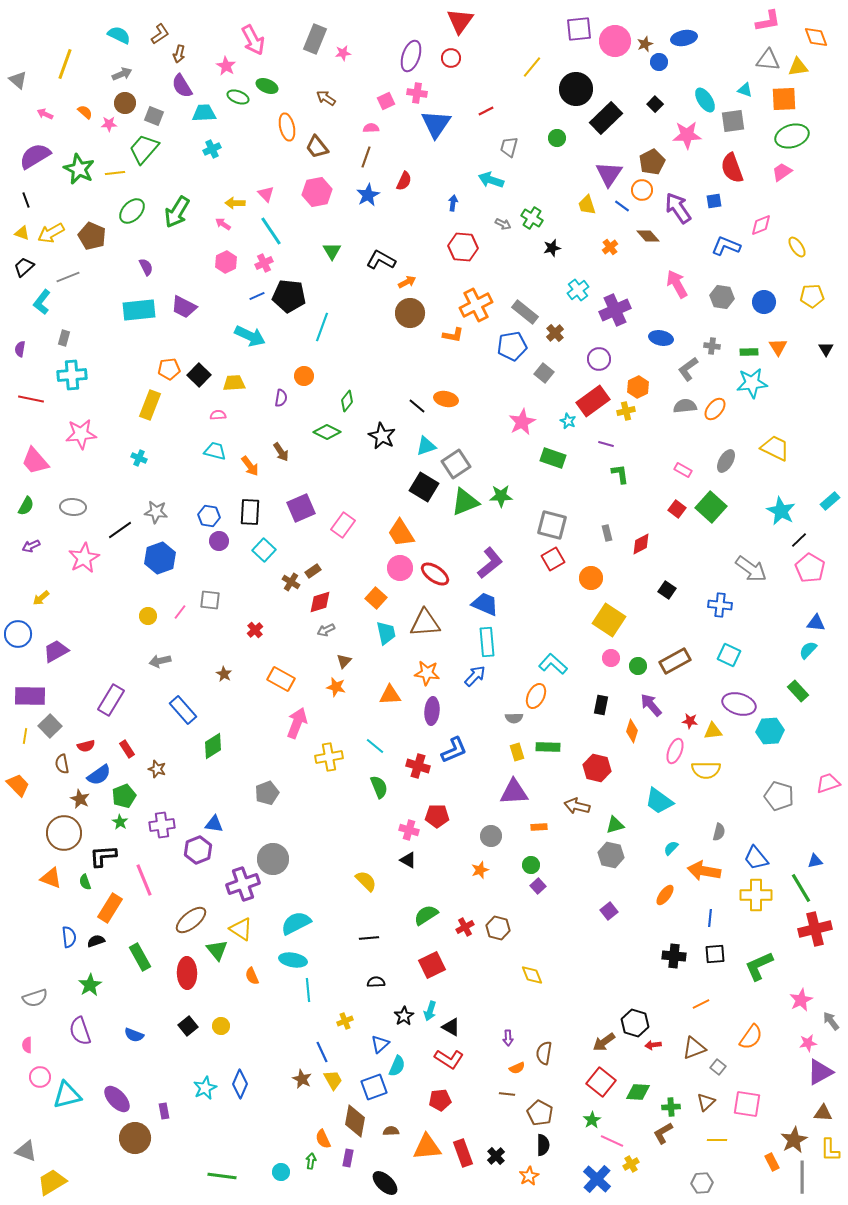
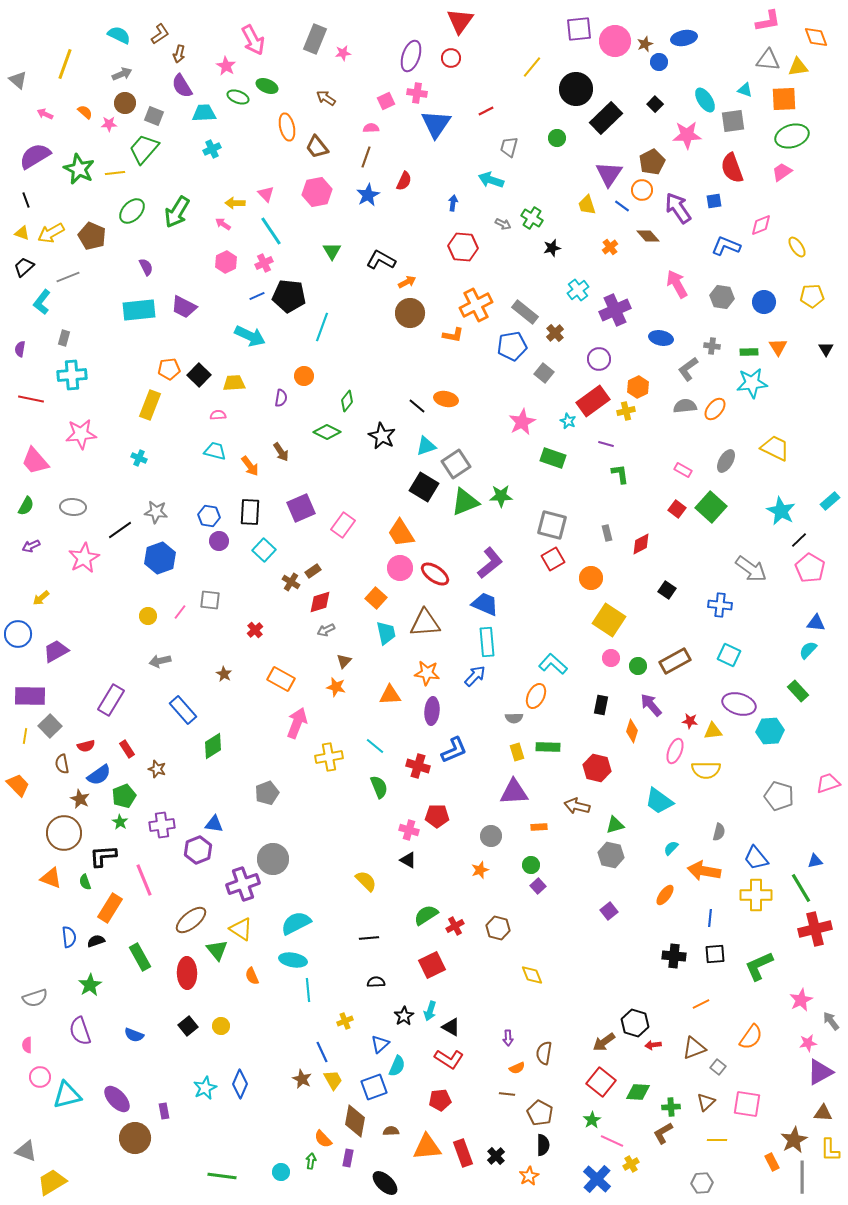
red cross at (465, 927): moved 10 px left, 1 px up
orange semicircle at (323, 1139): rotated 18 degrees counterclockwise
